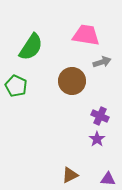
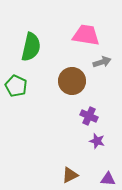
green semicircle: rotated 20 degrees counterclockwise
purple cross: moved 11 px left
purple star: moved 2 px down; rotated 21 degrees counterclockwise
